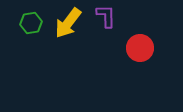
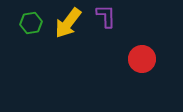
red circle: moved 2 px right, 11 px down
